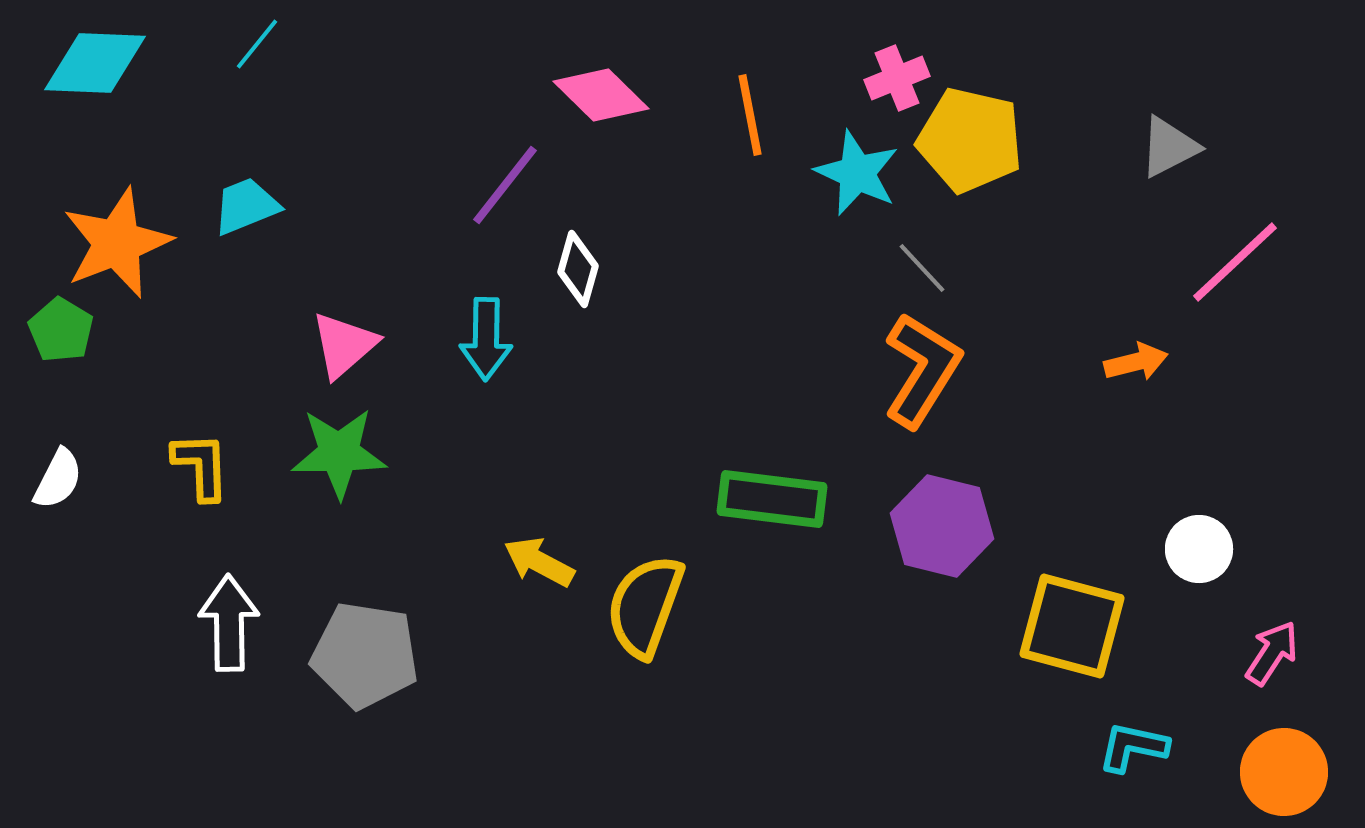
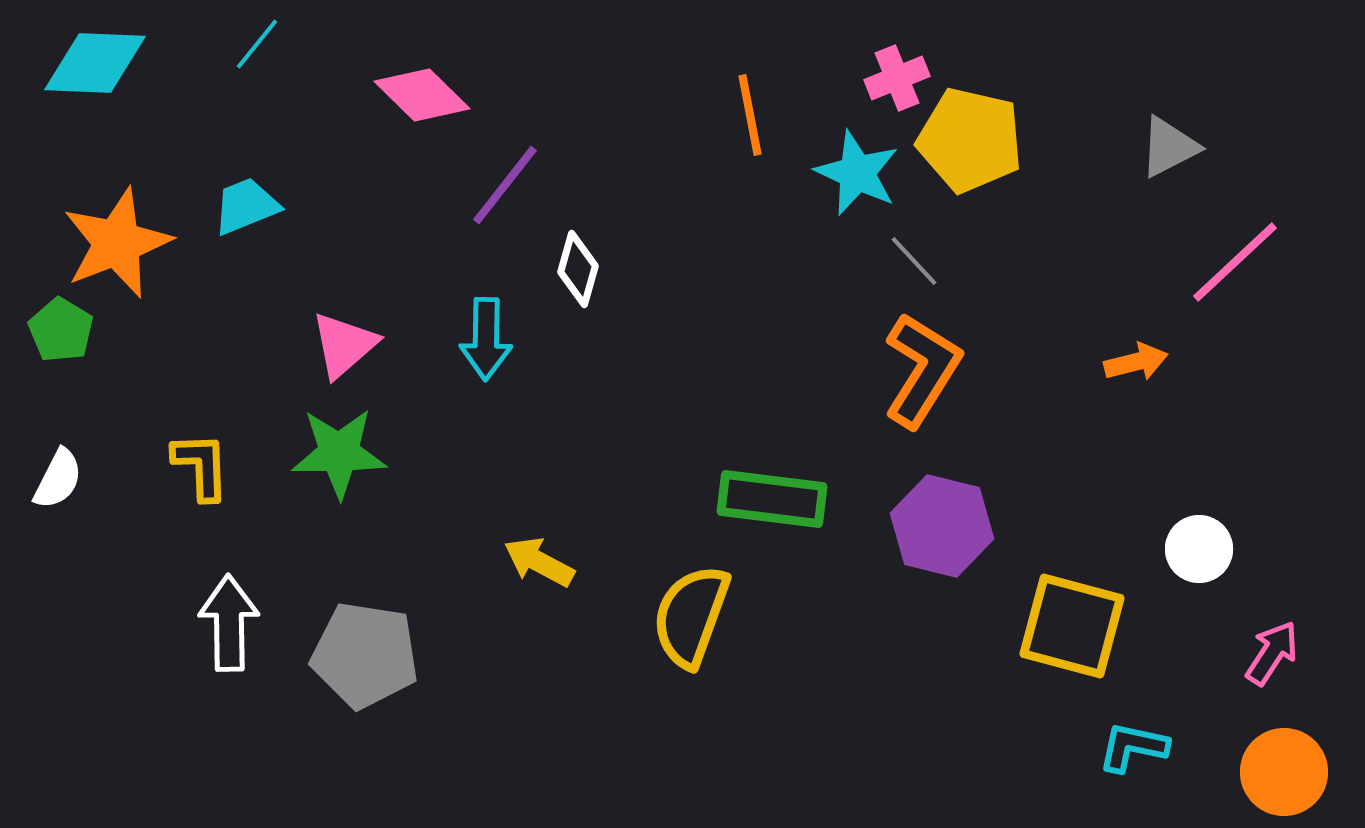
pink diamond: moved 179 px left
gray line: moved 8 px left, 7 px up
yellow semicircle: moved 46 px right, 10 px down
